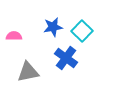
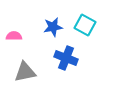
cyan square: moved 3 px right, 6 px up; rotated 15 degrees counterclockwise
blue cross: rotated 15 degrees counterclockwise
gray triangle: moved 3 px left
